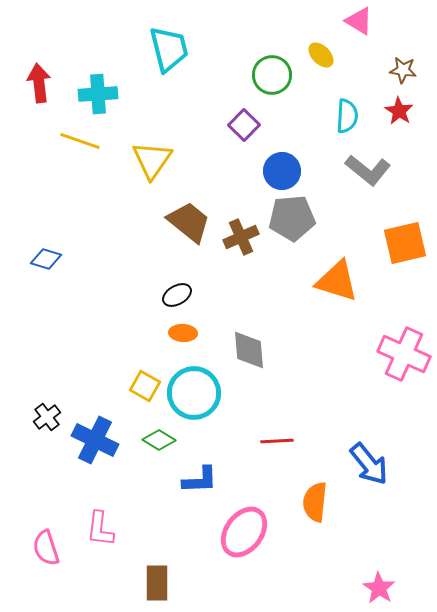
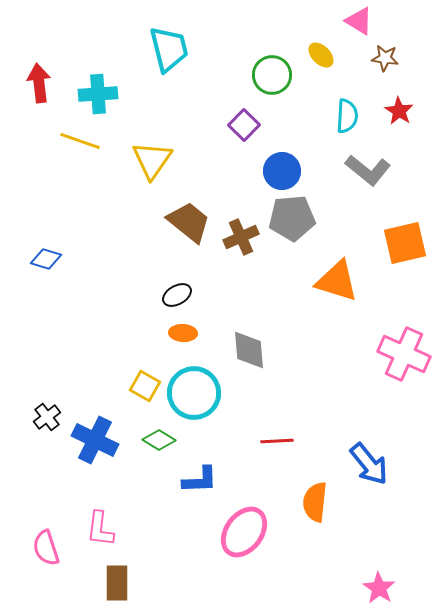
brown star: moved 18 px left, 12 px up
brown rectangle: moved 40 px left
